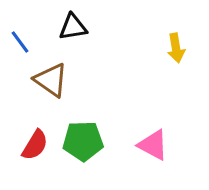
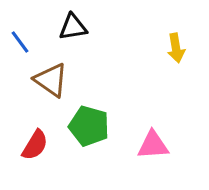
green pentagon: moved 6 px right, 15 px up; rotated 18 degrees clockwise
pink triangle: rotated 32 degrees counterclockwise
